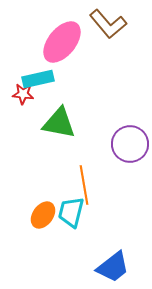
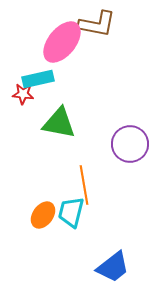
brown L-shape: moved 11 px left; rotated 39 degrees counterclockwise
